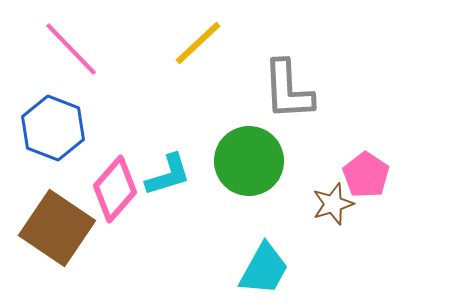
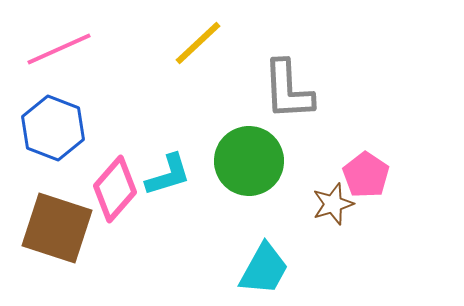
pink line: moved 12 px left; rotated 70 degrees counterclockwise
brown square: rotated 16 degrees counterclockwise
